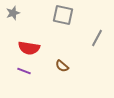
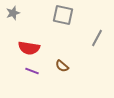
purple line: moved 8 px right
